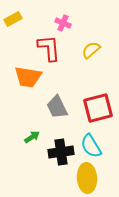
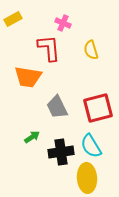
yellow semicircle: rotated 66 degrees counterclockwise
